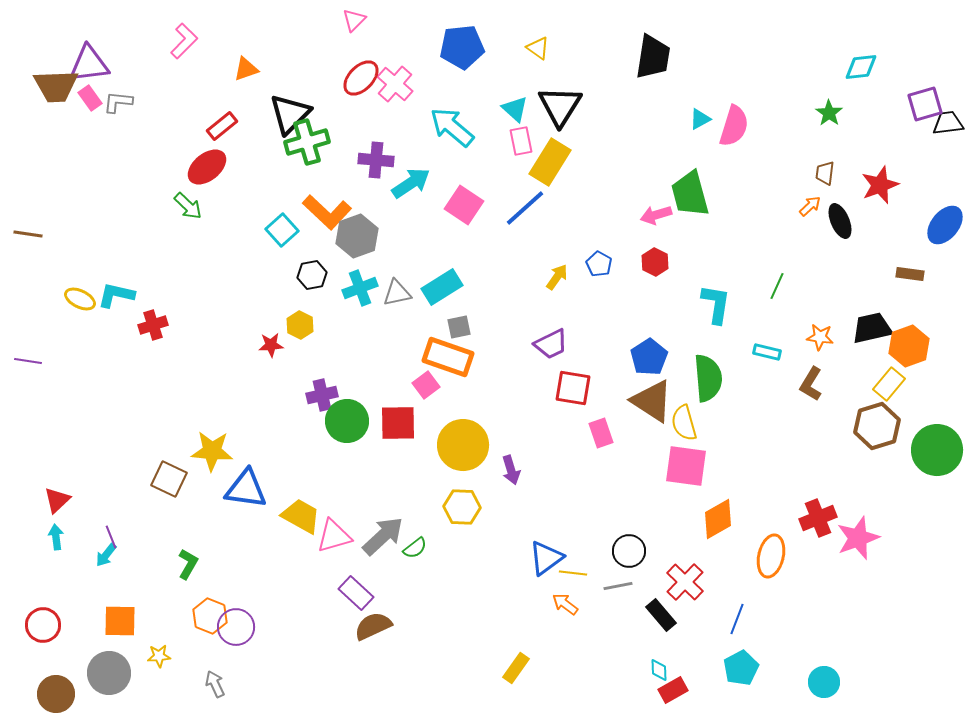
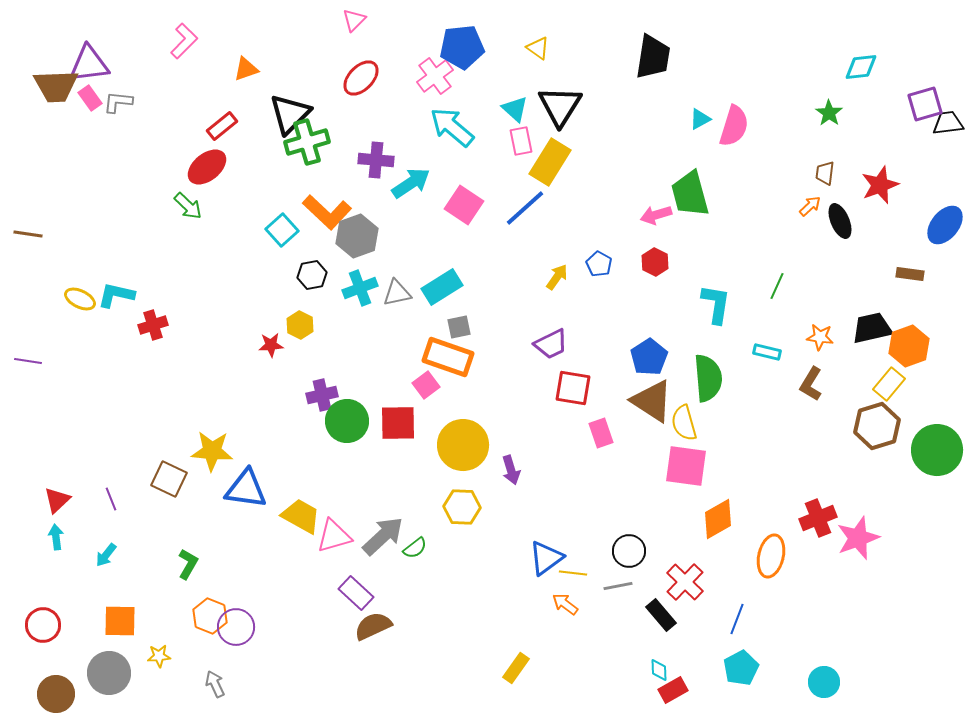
pink cross at (395, 84): moved 40 px right, 8 px up; rotated 12 degrees clockwise
purple line at (111, 537): moved 38 px up
